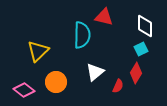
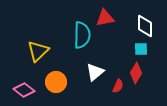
red triangle: moved 1 px right, 1 px down; rotated 24 degrees counterclockwise
cyan square: rotated 24 degrees clockwise
